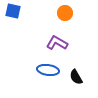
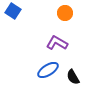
blue square: rotated 21 degrees clockwise
blue ellipse: rotated 40 degrees counterclockwise
black semicircle: moved 3 px left
